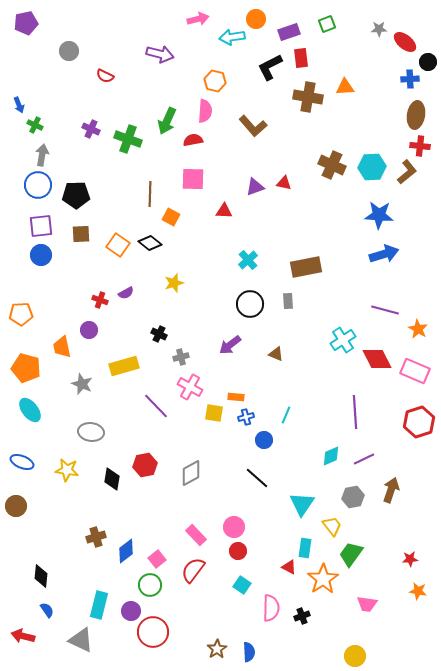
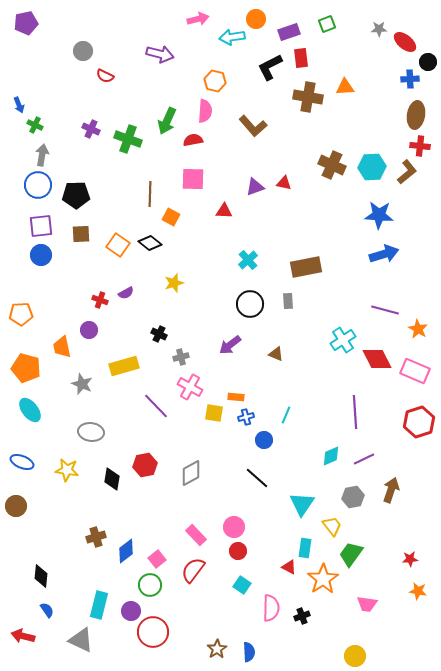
gray circle at (69, 51): moved 14 px right
